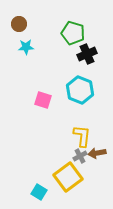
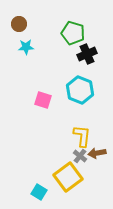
gray cross: rotated 24 degrees counterclockwise
